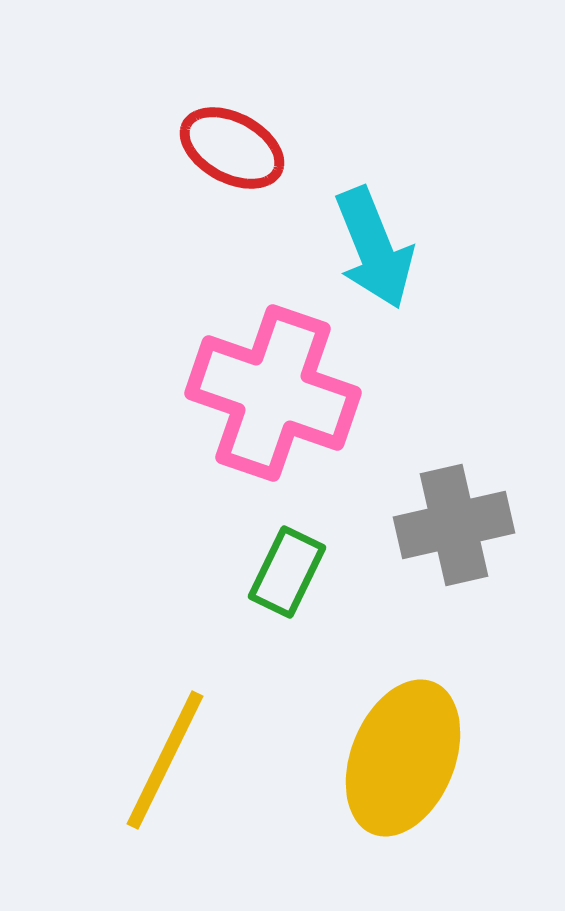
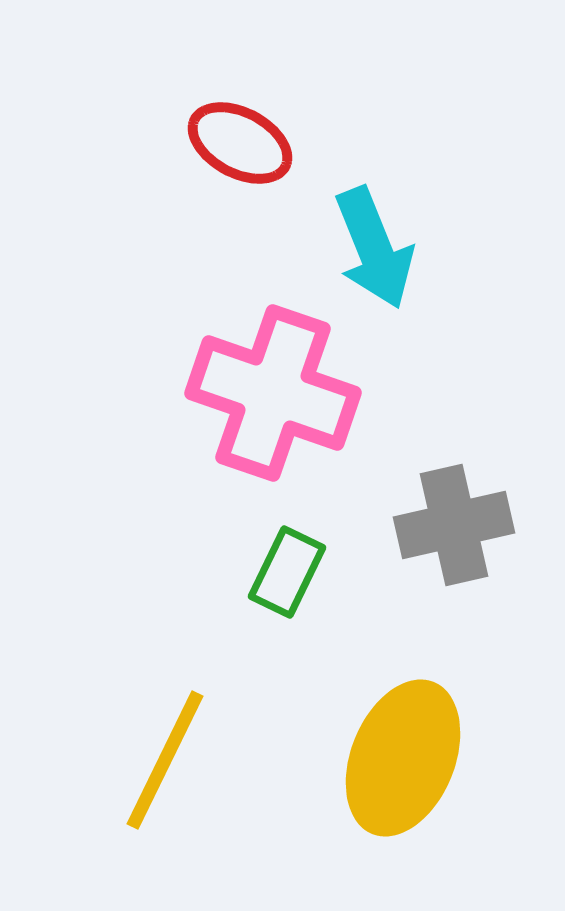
red ellipse: moved 8 px right, 5 px up
